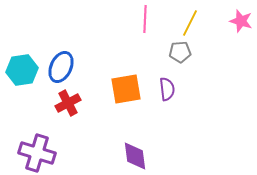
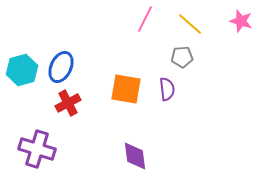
pink line: rotated 24 degrees clockwise
yellow line: moved 1 px down; rotated 76 degrees counterclockwise
gray pentagon: moved 2 px right, 5 px down
cyan hexagon: rotated 8 degrees counterclockwise
orange square: rotated 20 degrees clockwise
purple cross: moved 4 px up
